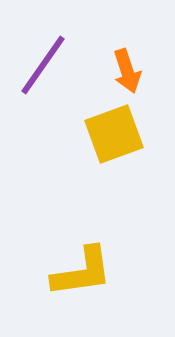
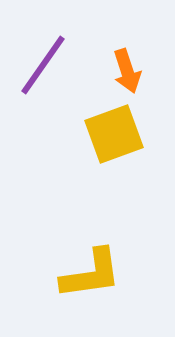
yellow L-shape: moved 9 px right, 2 px down
